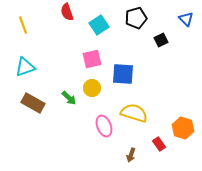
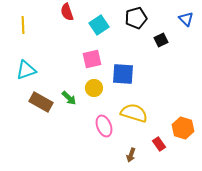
yellow line: rotated 18 degrees clockwise
cyan triangle: moved 1 px right, 3 px down
yellow circle: moved 2 px right
brown rectangle: moved 8 px right, 1 px up
